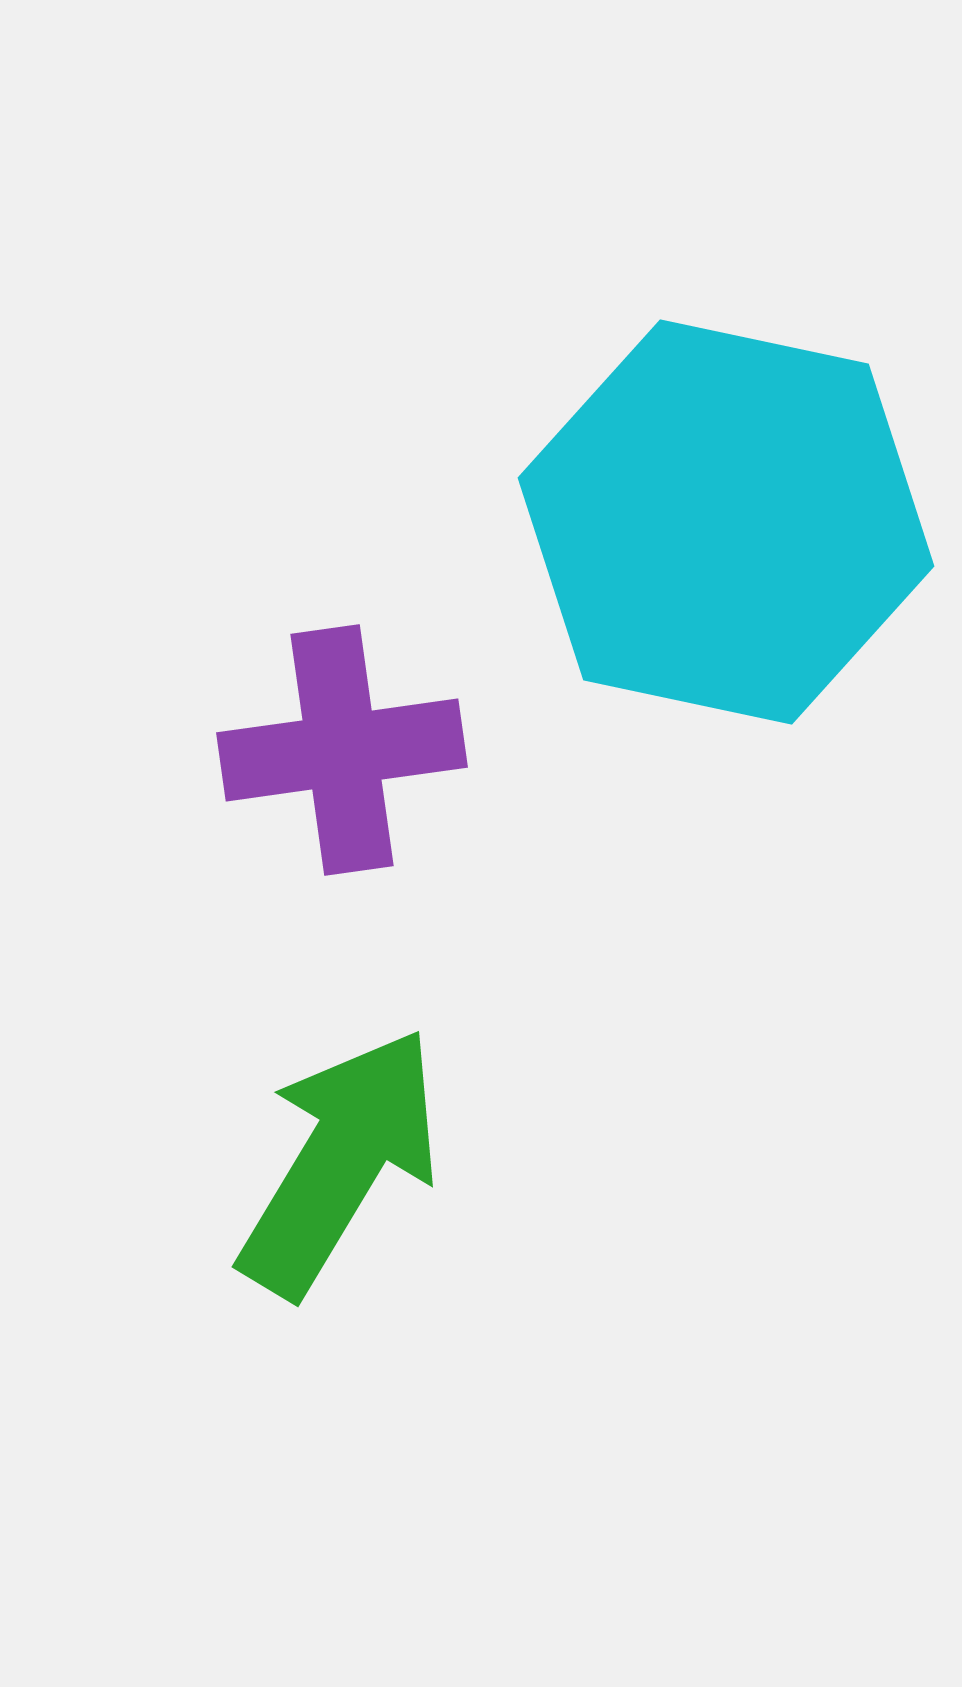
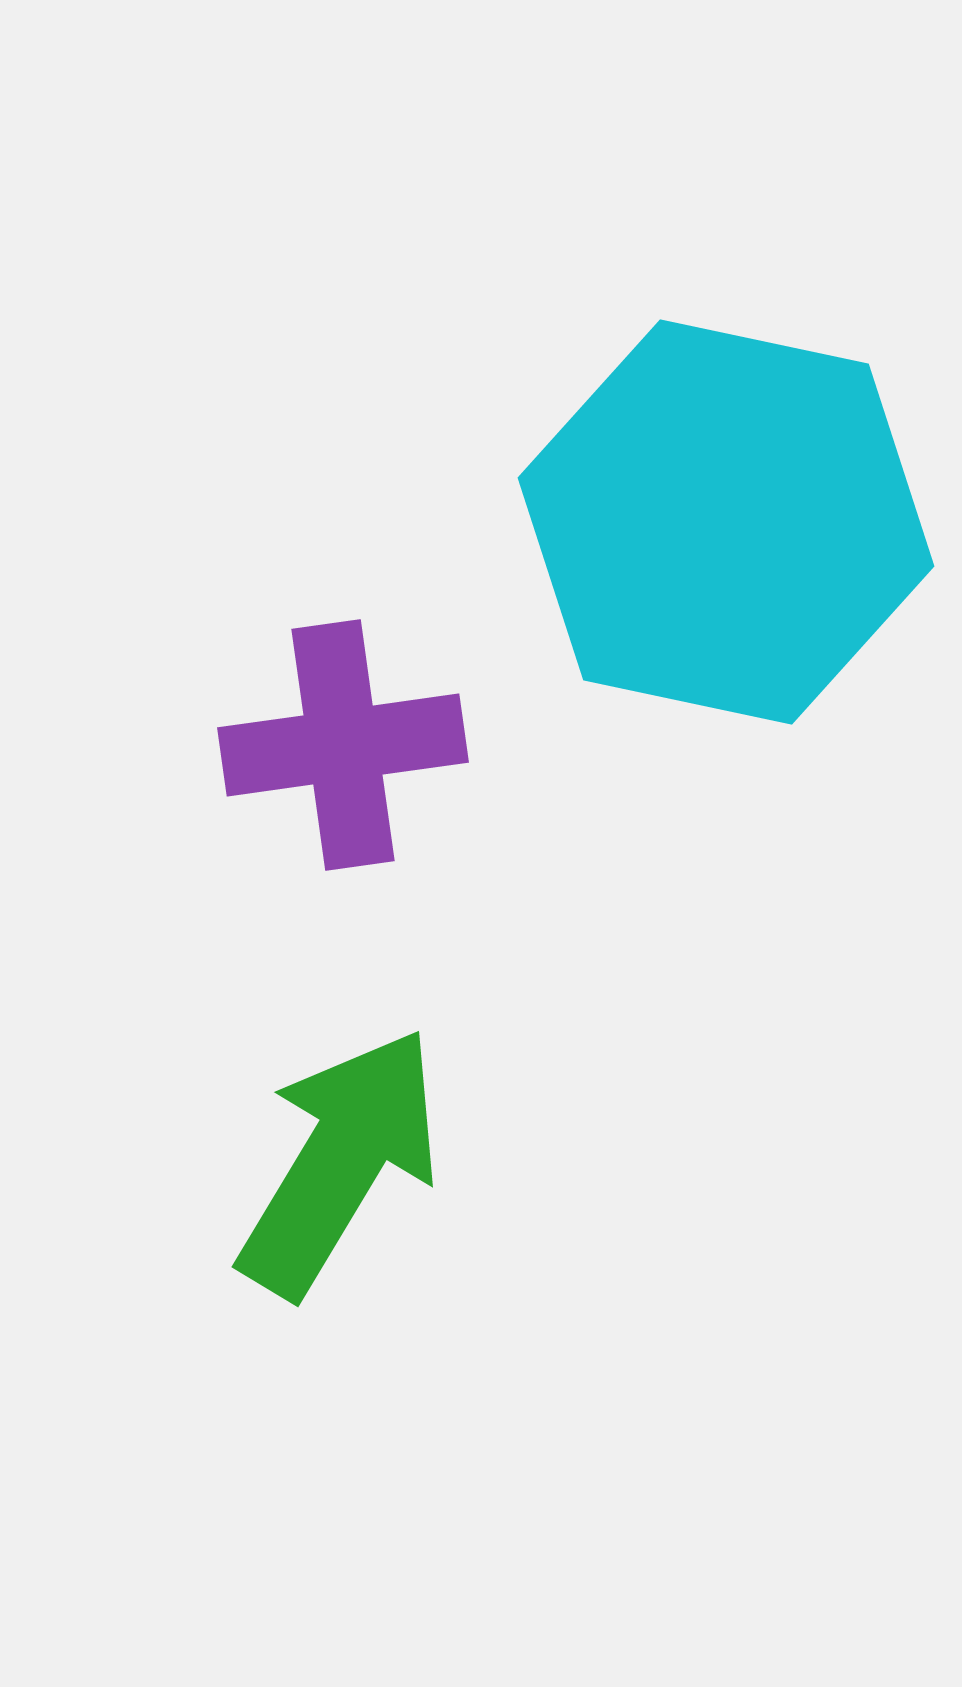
purple cross: moved 1 px right, 5 px up
